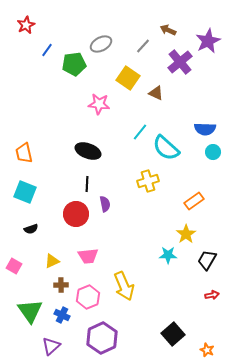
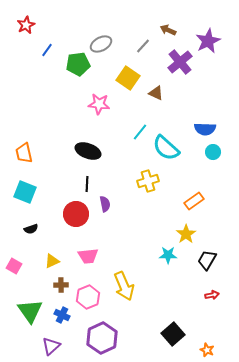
green pentagon: moved 4 px right
